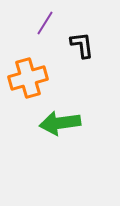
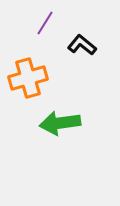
black L-shape: rotated 44 degrees counterclockwise
